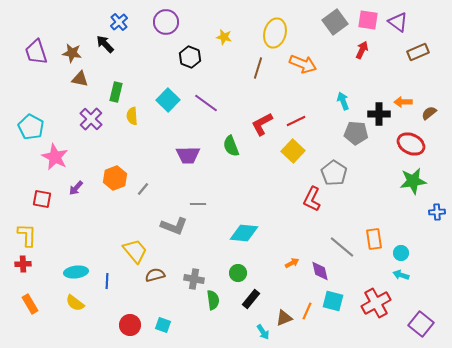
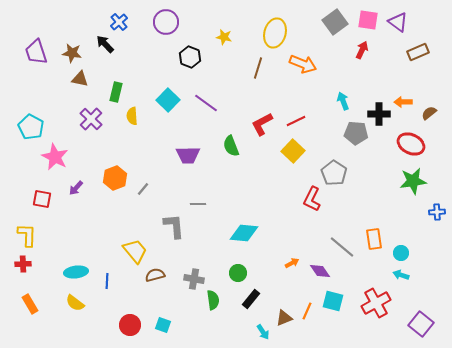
gray L-shape at (174, 226): rotated 116 degrees counterclockwise
purple diamond at (320, 271): rotated 20 degrees counterclockwise
